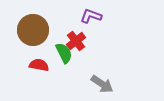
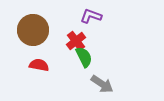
green semicircle: moved 20 px right, 4 px down
